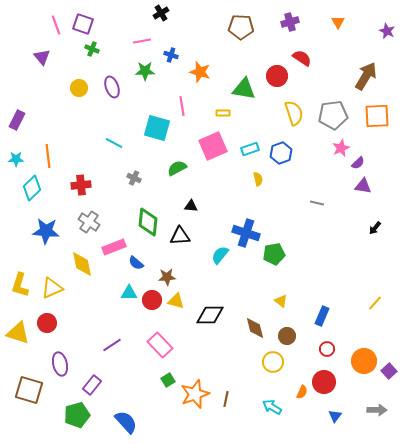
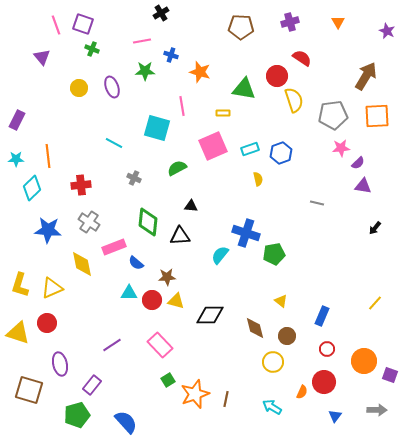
yellow semicircle at (294, 113): moved 13 px up
pink star at (341, 148): rotated 18 degrees clockwise
blue star at (46, 231): moved 2 px right, 1 px up
purple square at (389, 371): moved 1 px right, 4 px down; rotated 28 degrees counterclockwise
